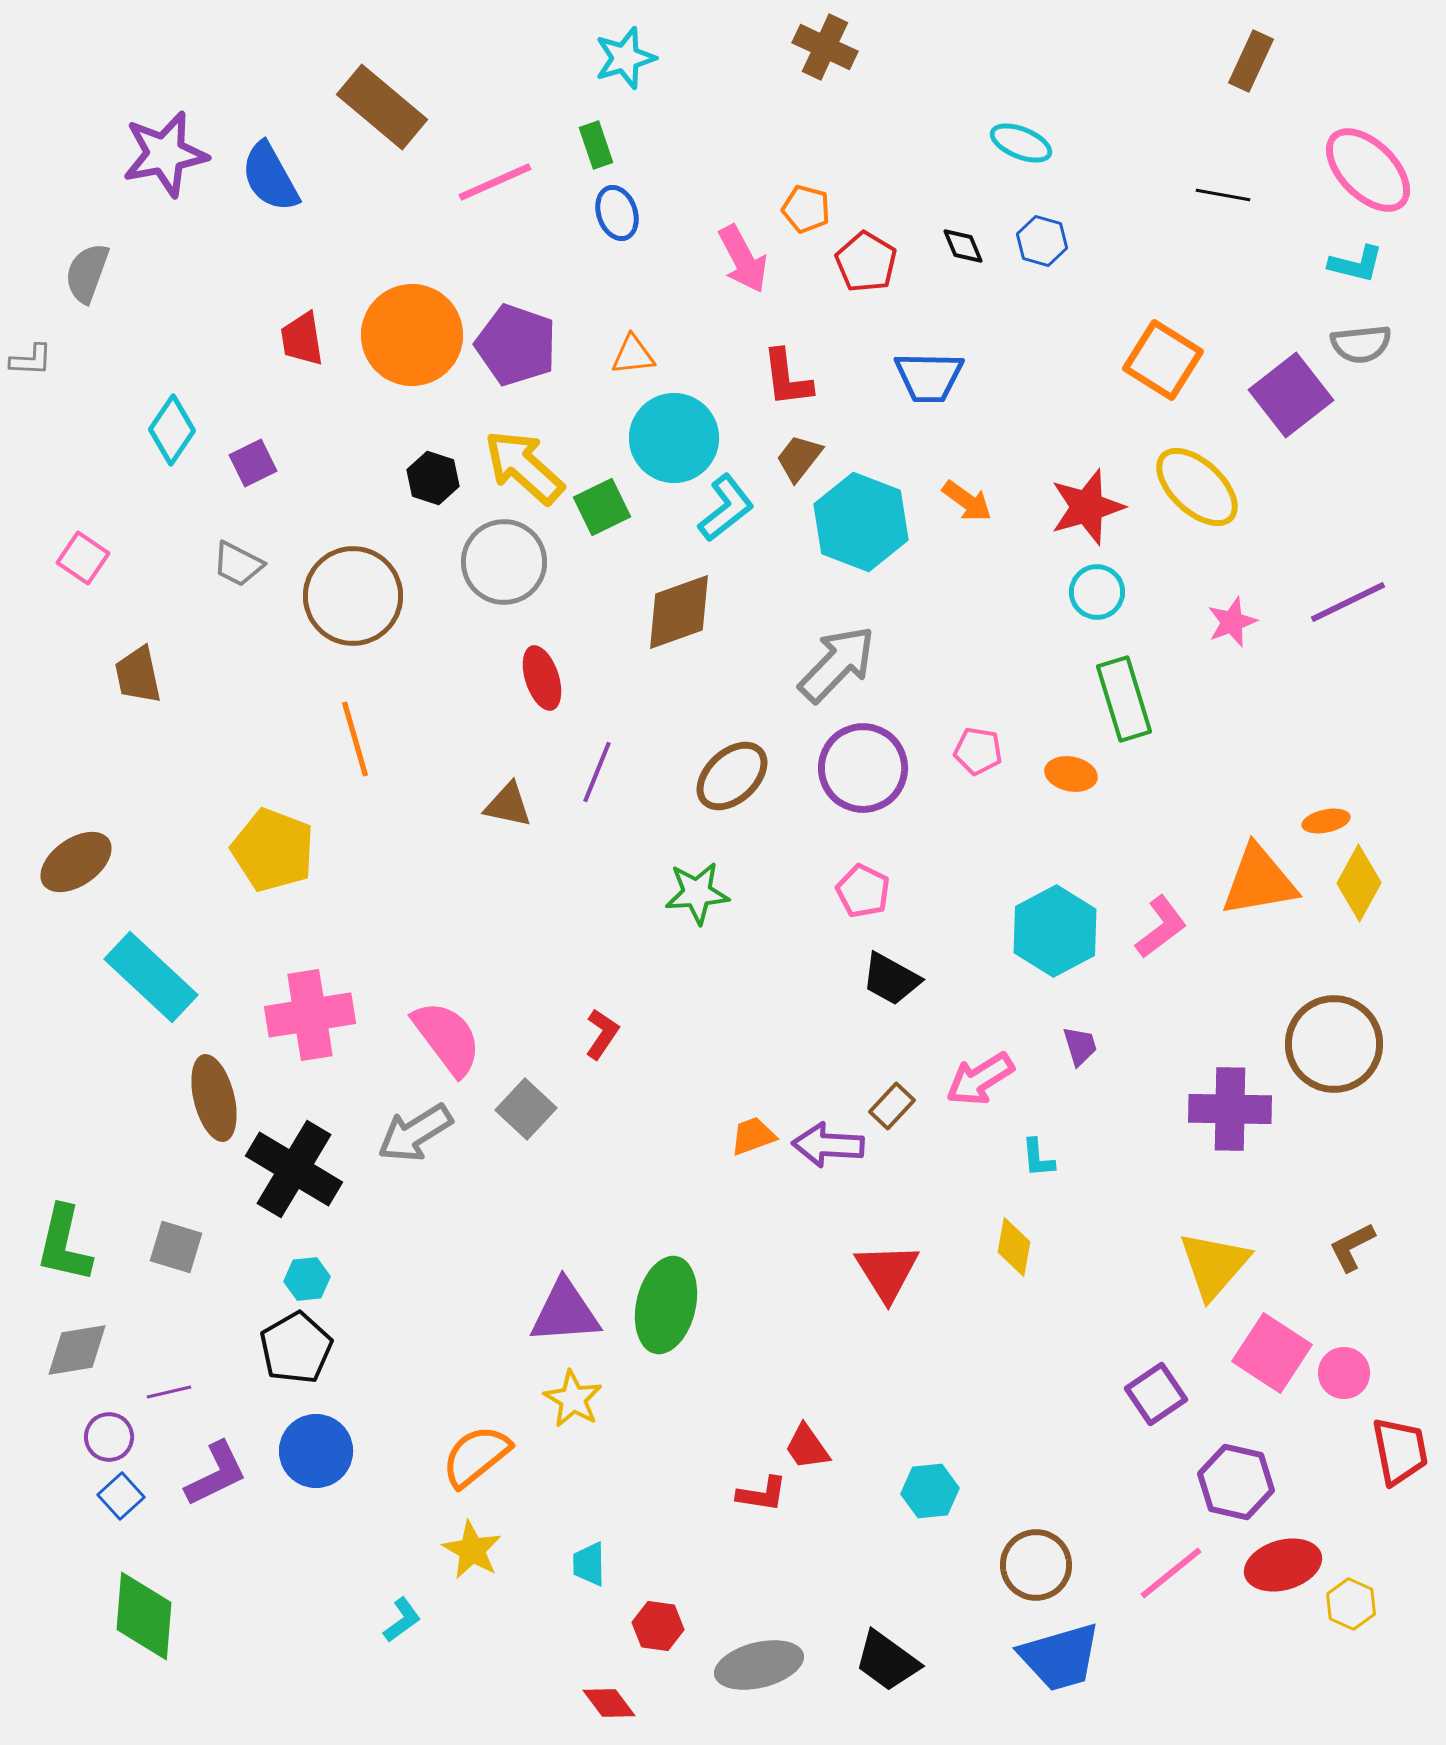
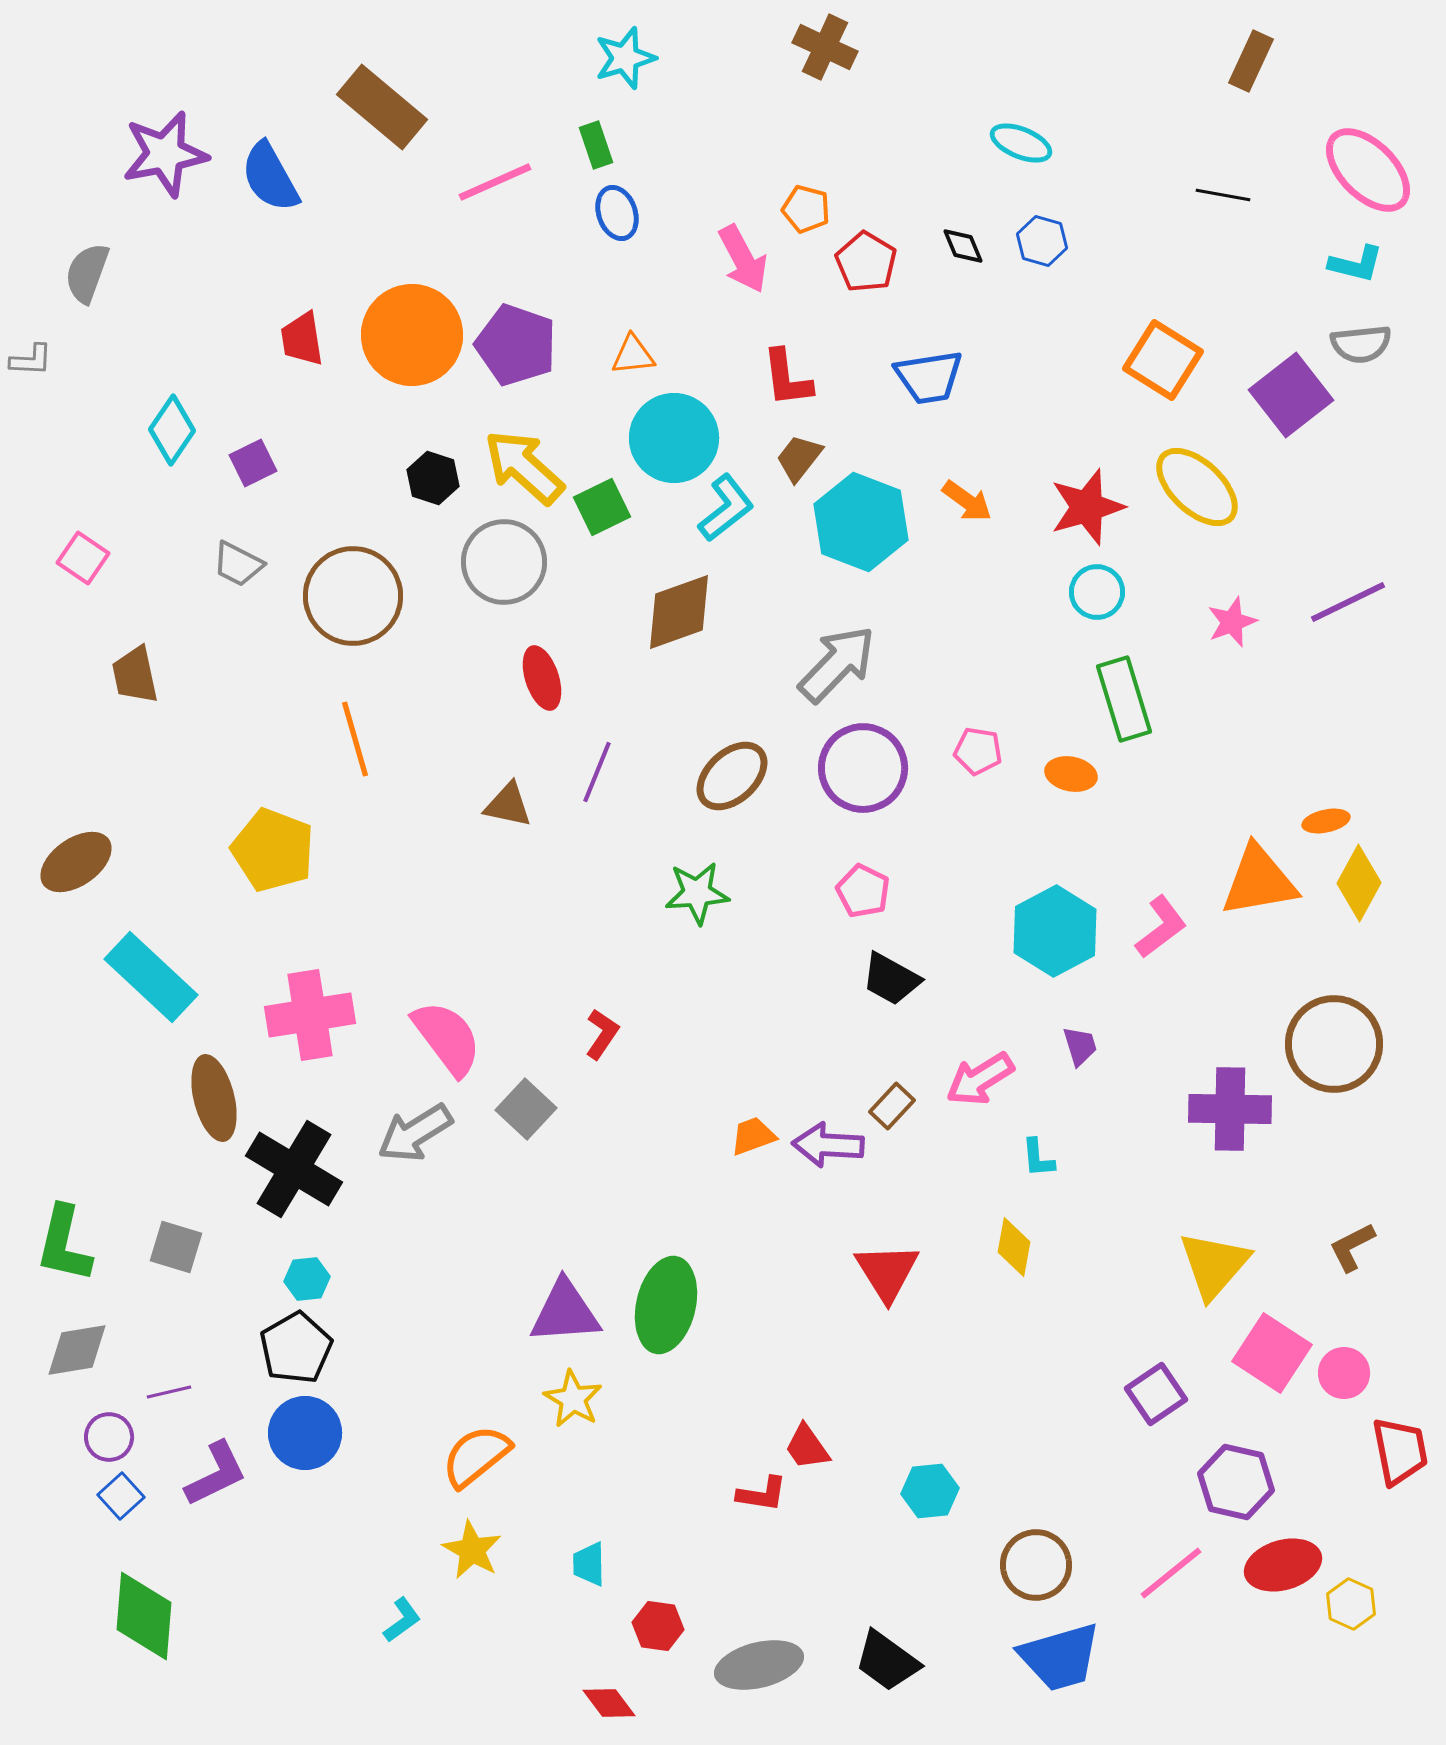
blue trapezoid at (929, 377): rotated 10 degrees counterclockwise
brown trapezoid at (138, 675): moved 3 px left
blue circle at (316, 1451): moved 11 px left, 18 px up
